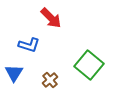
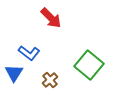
blue L-shape: moved 8 px down; rotated 20 degrees clockwise
